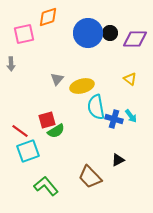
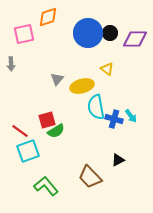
yellow triangle: moved 23 px left, 10 px up
